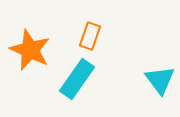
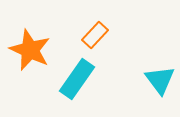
orange rectangle: moved 5 px right, 1 px up; rotated 24 degrees clockwise
